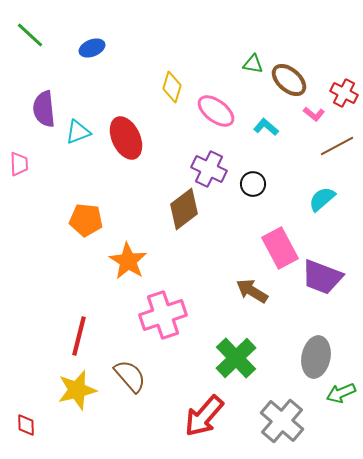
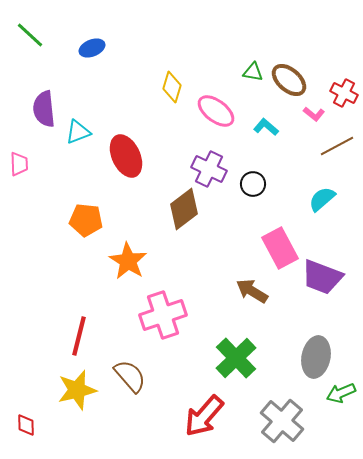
green triangle: moved 8 px down
red ellipse: moved 18 px down
